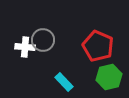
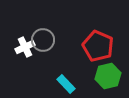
white cross: rotated 30 degrees counterclockwise
green hexagon: moved 1 px left, 1 px up
cyan rectangle: moved 2 px right, 2 px down
